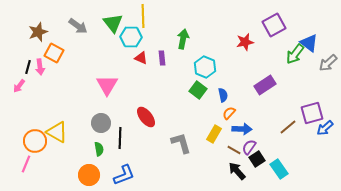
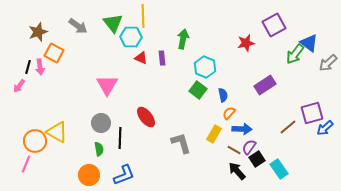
red star at (245, 42): moved 1 px right, 1 px down
